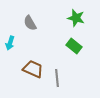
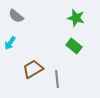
gray semicircle: moved 14 px left, 7 px up; rotated 21 degrees counterclockwise
cyan arrow: rotated 16 degrees clockwise
brown trapezoid: rotated 55 degrees counterclockwise
gray line: moved 1 px down
